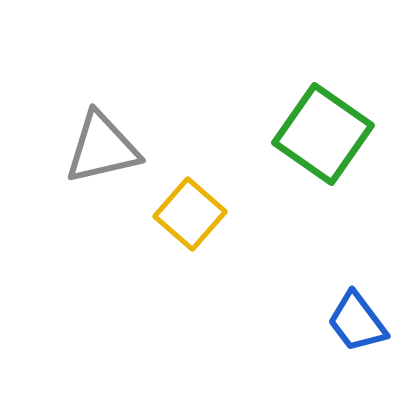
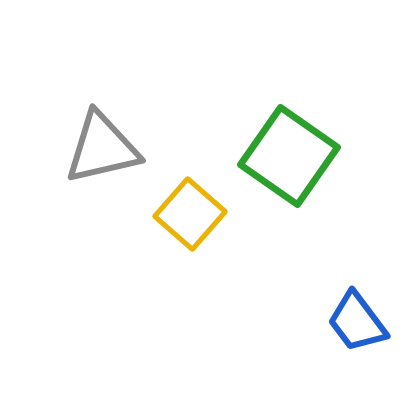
green square: moved 34 px left, 22 px down
